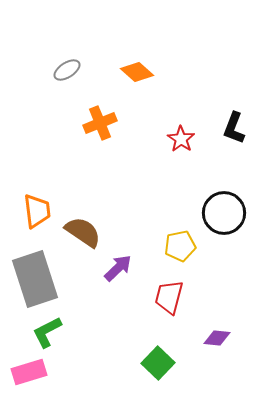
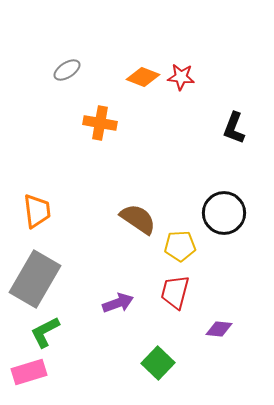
orange diamond: moved 6 px right, 5 px down; rotated 20 degrees counterclockwise
orange cross: rotated 32 degrees clockwise
red star: moved 62 px up; rotated 28 degrees counterclockwise
brown semicircle: moved 55 px right, 13 px up
yellow pentagon: rotated 8 degrees clockwise
purple arrow: moved 35 px down; rotated 24 degrees clockwise
gray rectangle: rotated 48 degrees clockwise
red trapezoid: moved 6 px right, 5 px up
green L-shape: moved 2 px left
purple diamond: moved 2 px right, 9 px up
